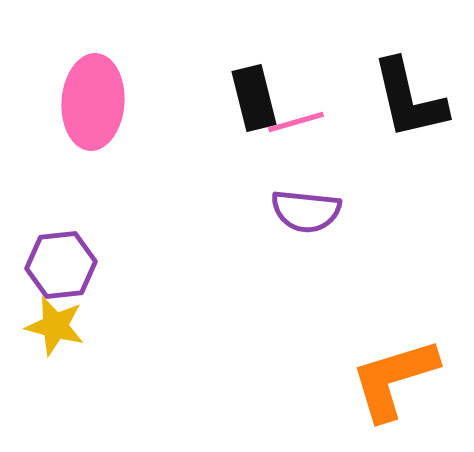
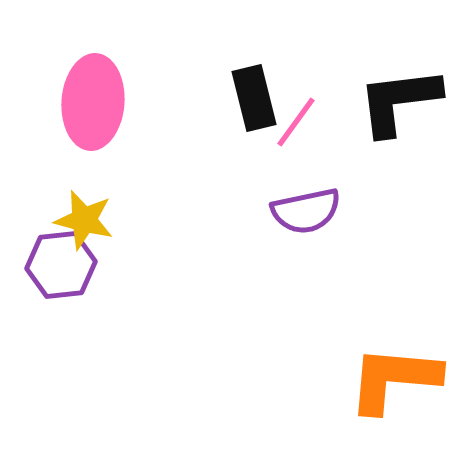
black L-shape: moved 10 px left, 2 px down; rotated 96 degrees clockwise
pink line: rotated 38 degrees counterclockwise
purple semicircle: rotated 18 degrees counterclockwise
yellow star: moved 29 px right, 106 px up
orange L-shape: rotated 22 degrees clockwise
